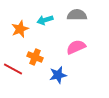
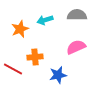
orange cross: rotated 28 degrees counterclockwise
